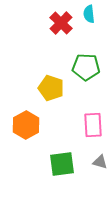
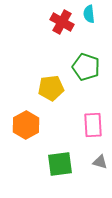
red cross: moved 1 px right, 1 px up; rotated 15 degrees counterclockwise
green pentagon: rotated 16 degrees clockwise
yellow pentagon: rotated 25 degrees counterclockwise
green square: moved 2 px left
